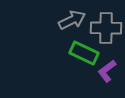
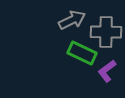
gray cross: moved 4 px down
green rectangle: moved 2 px left
